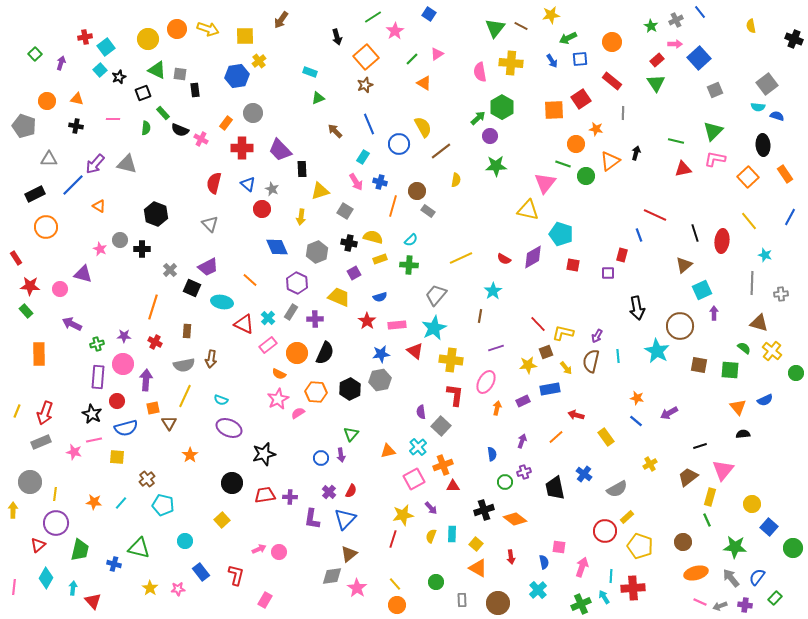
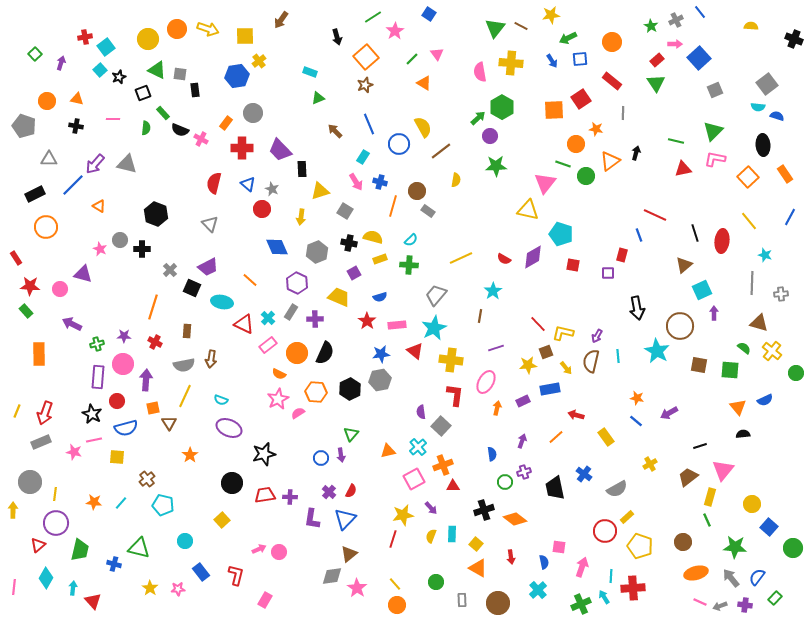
yellow semicircle at (751, 26): rotated 104 degrees clockwise
pink triangle at (437, 54): rotated 32 degrees counterclockwise
